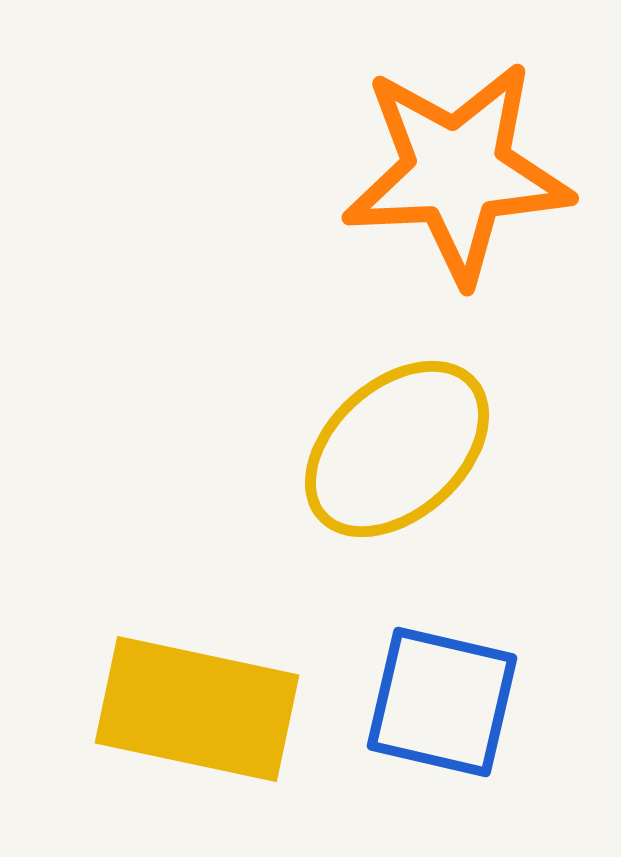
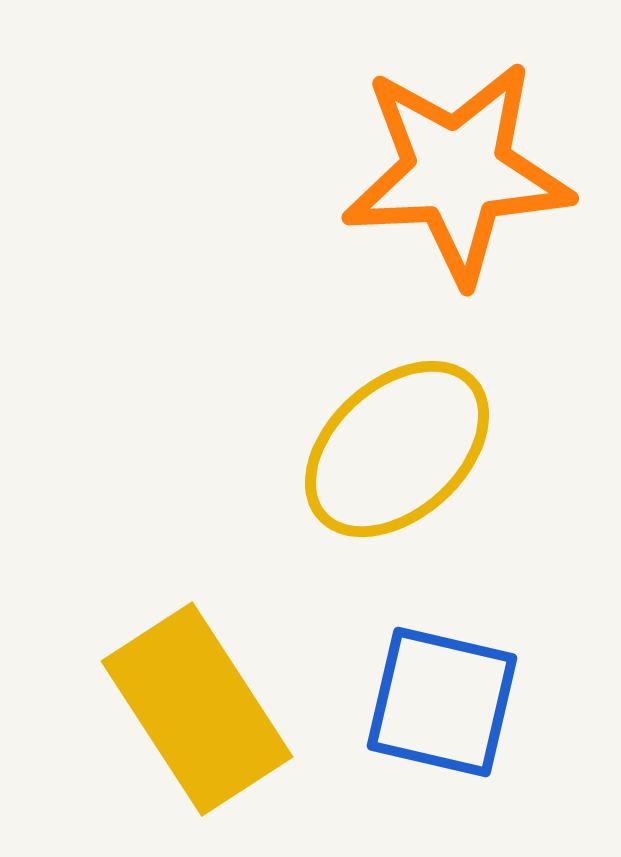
yellow rectangle: rotated 45 degrees clockwise
